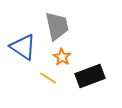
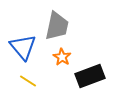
gray trapezoid: rotated 24 degrees clockwise
blue triangle: rotated 16 degrees clockwise
yellow line: moved 20 px left, 3 px down
